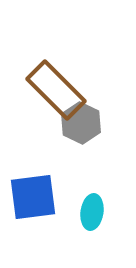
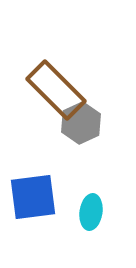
gray hexagon: rotated 9 degrees clockwise
cyan ellipse: moved 1 px left
